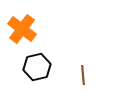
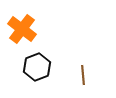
black hexagon: rotated 8 degrees counterclockwise
